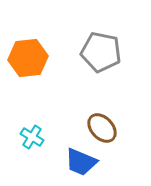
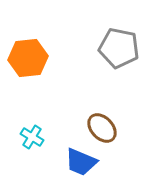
gray pentagon: moved 18 px right, 4 px up
